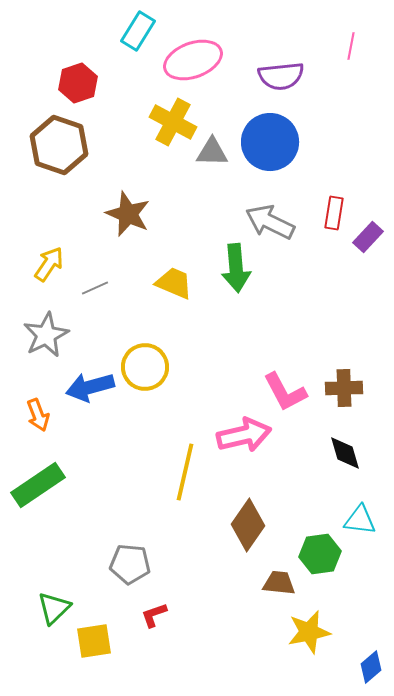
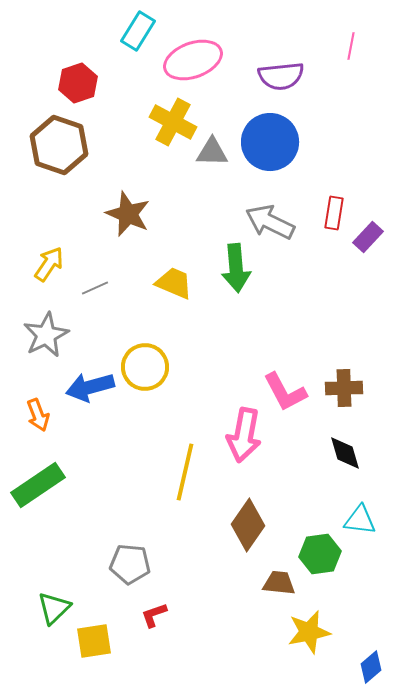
pink arrow: rotated 114 degrees clockwise
